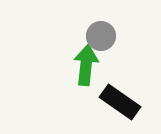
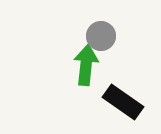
black rectangle: moved 3 px right
